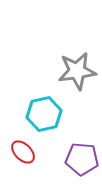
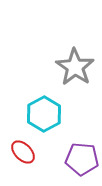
gray star: moved 2 px left, 4 px up; rotated 30 degrees counterclockwise
cyan hexagon: rotated 16 degrees counterclockwise
